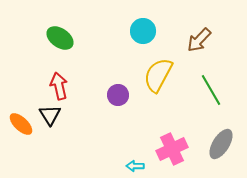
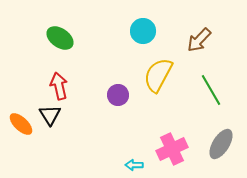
cyan arrow: moved 1 px left, 1 px up
